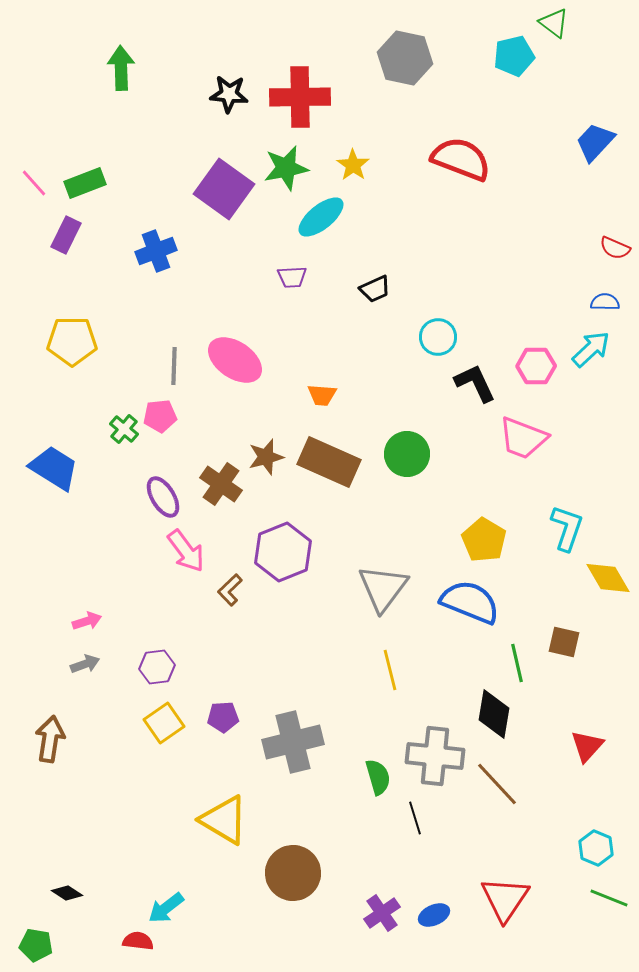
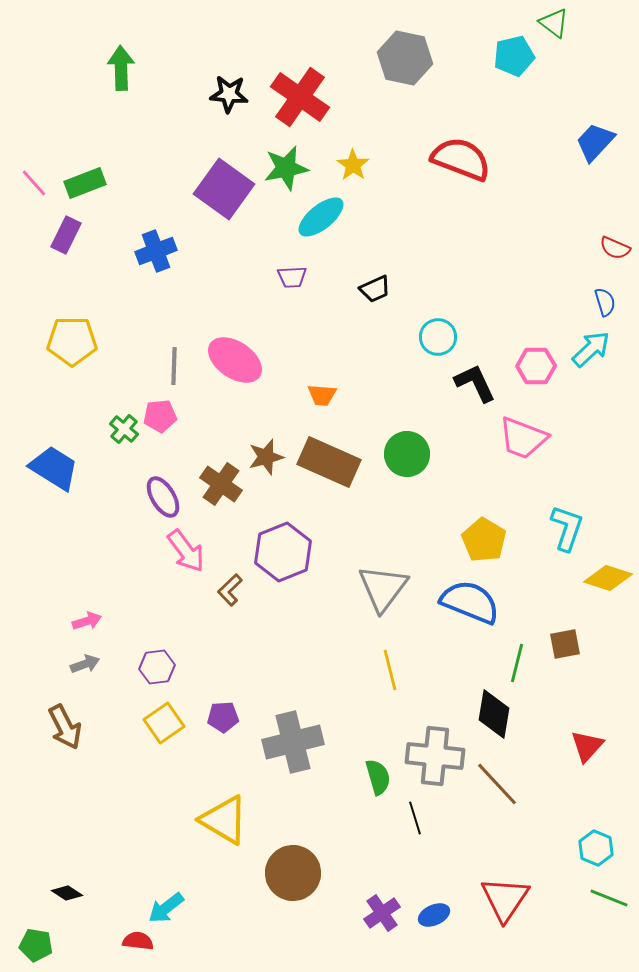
red cross at (300, 97): rotated 36 degrees clockwise
blue semicircle at (605, 302): rotated 72 degrees clockwise
yellow diamond at (608, 578): rotated 42 degrees counterclockwise
brown square at (564, 642): moved 1 px right, 2 px down; rotated 24 degrees counterclockwise
green line at (517, 663): rotated 27 degrees clockwise
brown arrow at (50, 739): moved 15 px right, 12 px up; rotated 144 degrees clockwise
